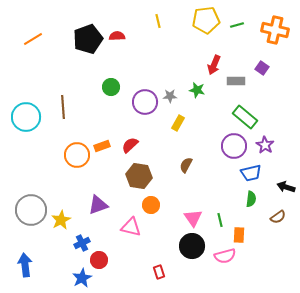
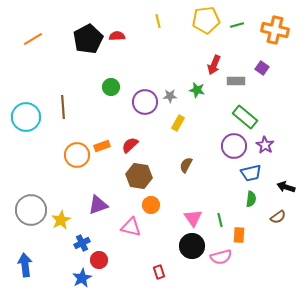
black pentagon at (88, 39): rotated 8 degrees counterclockwise
pink semicircle at (225, 256): moved 4 px left, 1 px down
